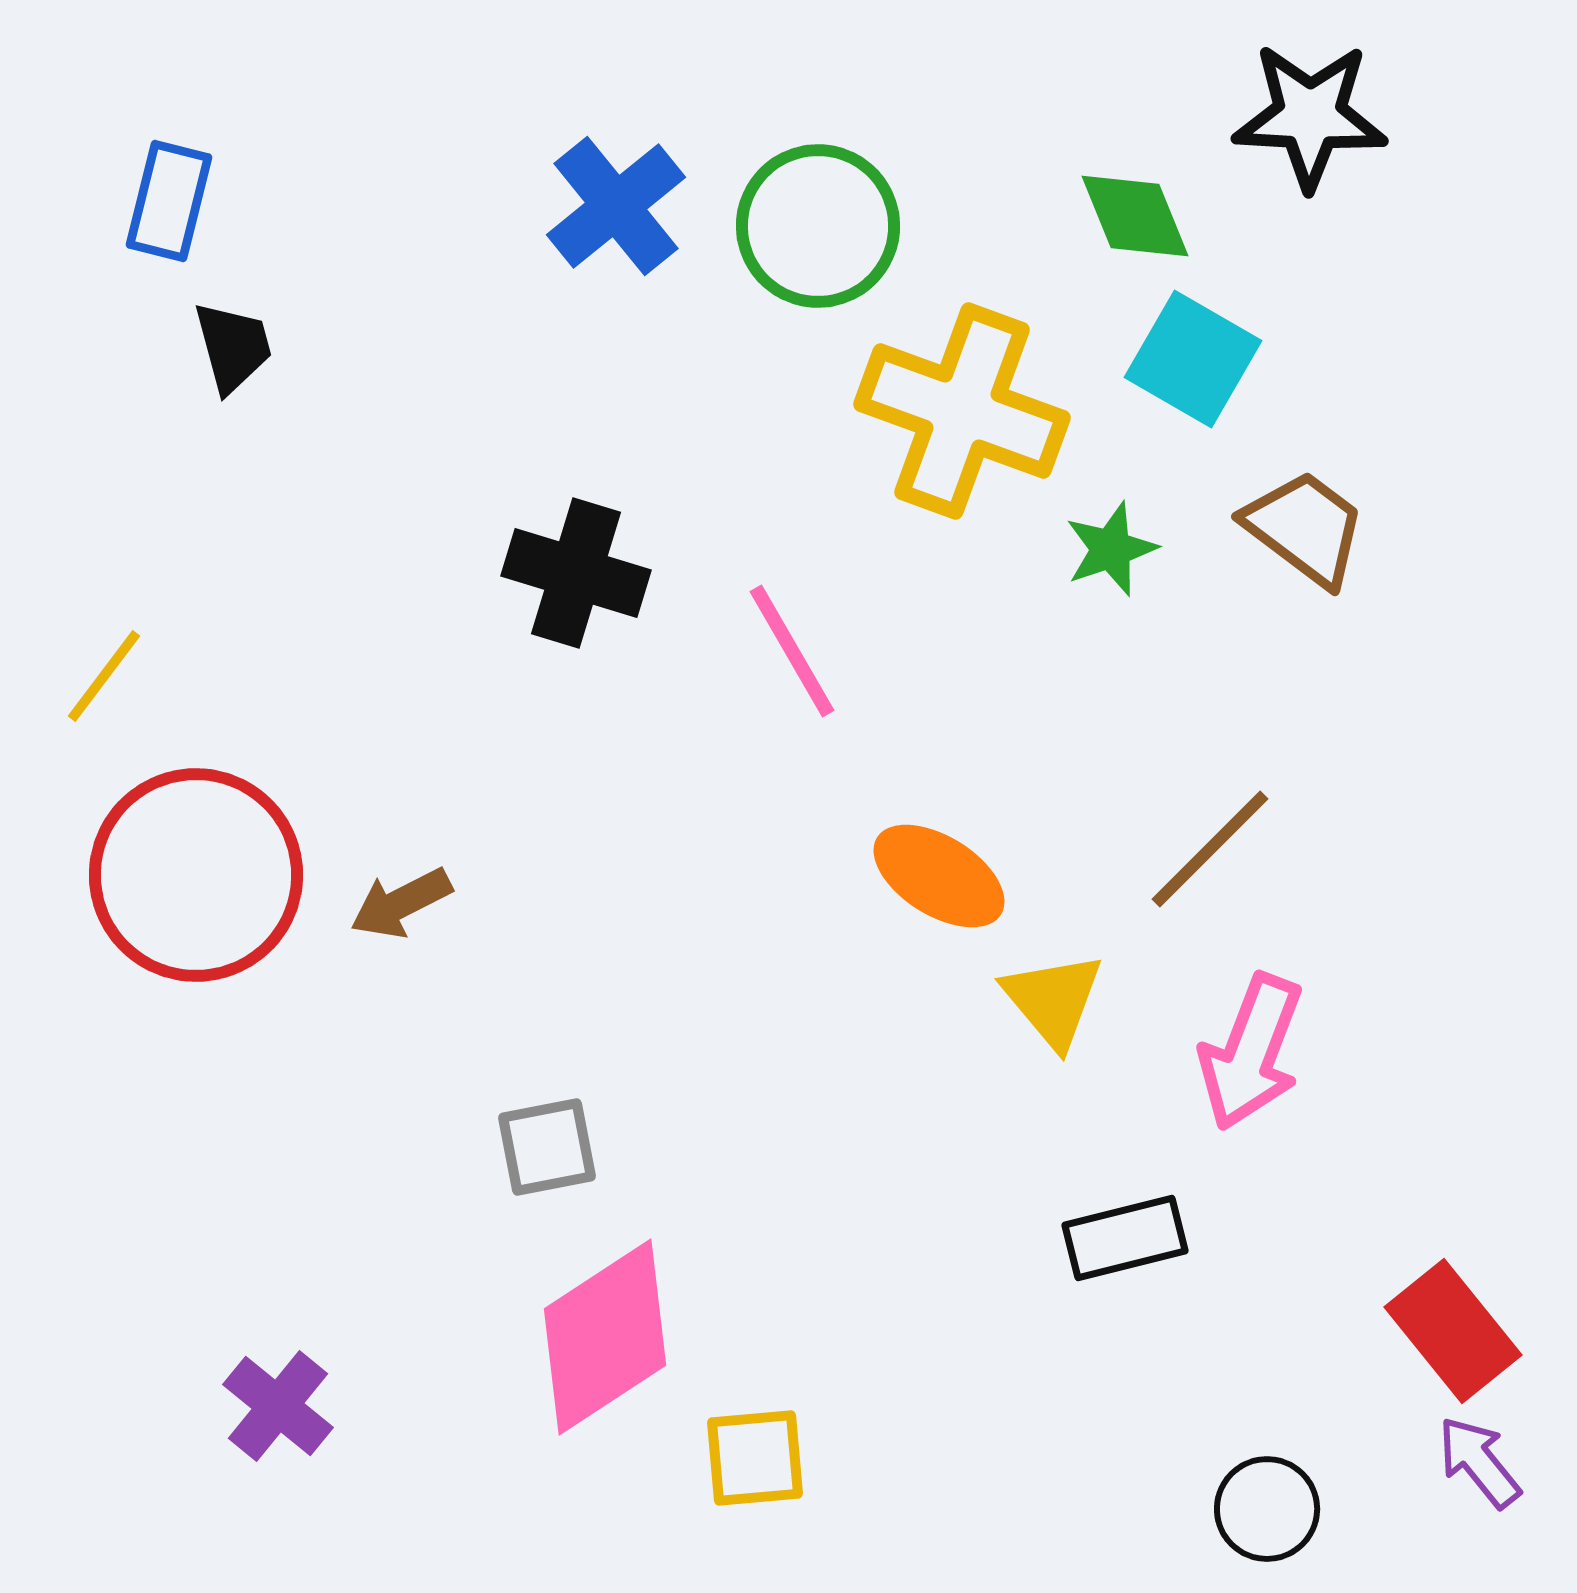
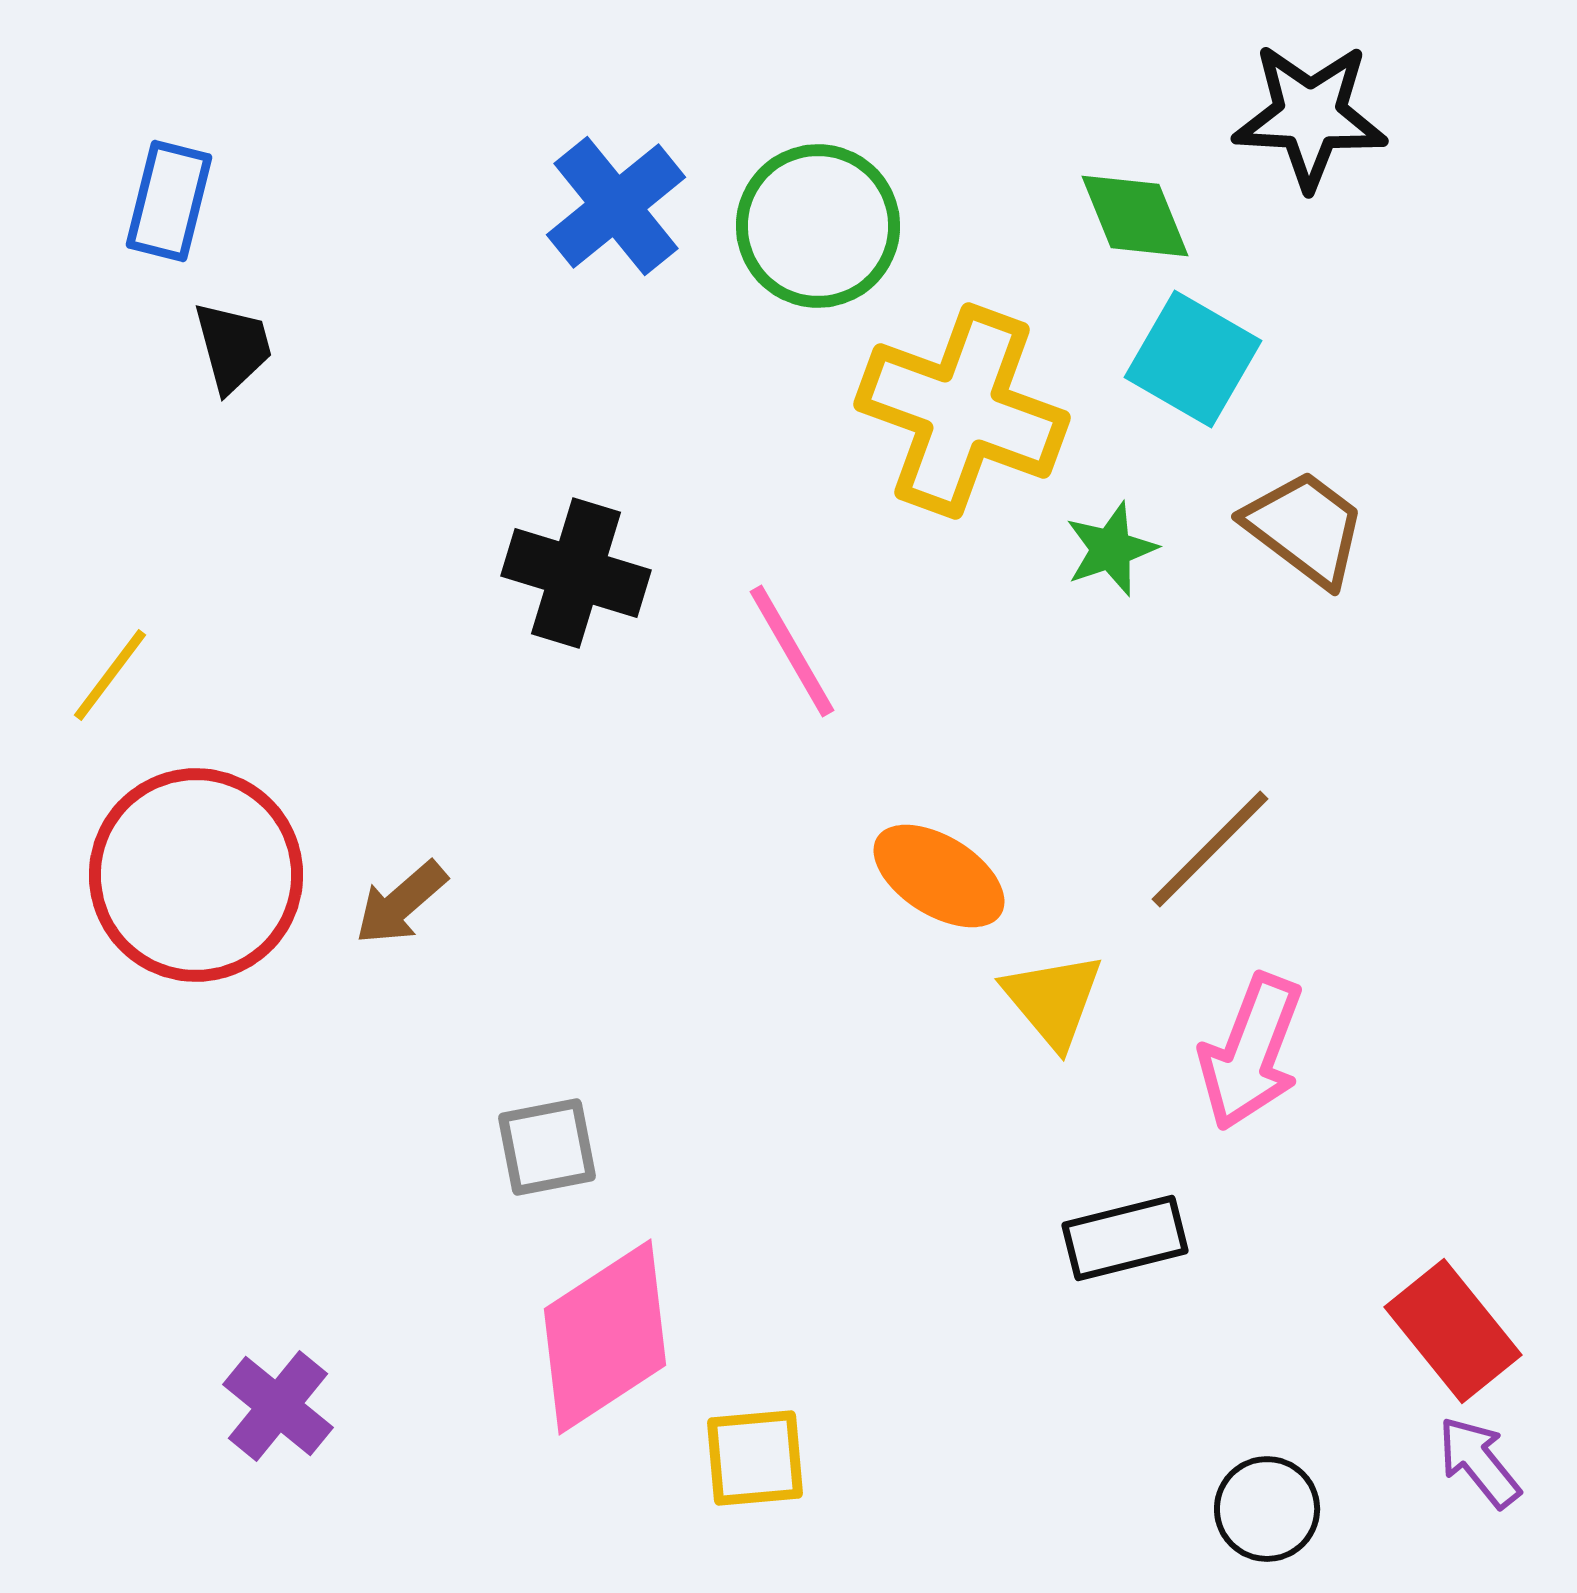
yellow line: moved 6 px right, 1 px up
brown arrow: rotated 14 degrees counterclockwise
